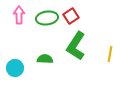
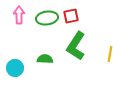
red square: rotated 21 degrees clockwise
